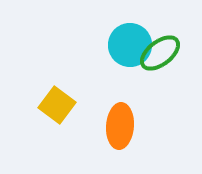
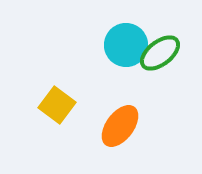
cyan circle: moved 4 px left
orange ellipse: rotated 33 degrees clockwise
